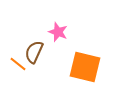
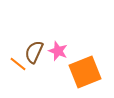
pink star: moved 19 px down
orange square: moved 5 px down; rotated 36 degrees counterclockwise
